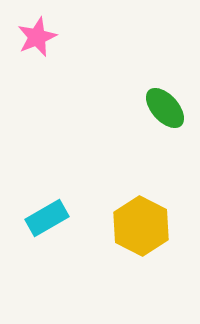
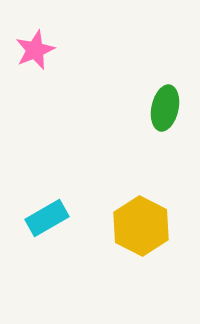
pink star: moved 2 px left, 13 px down
green ellipse: rotated 54 degrees clockwise
